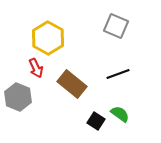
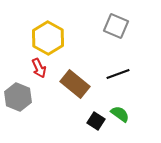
red arrow: moved 3 px right
brown rectangle: moved 3 px right
